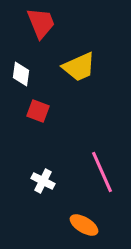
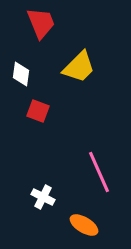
yellow trapezoid: rotated 21 degrees counterclockwise
pink line: moved 3 px left
white cross: moved 16 px down
